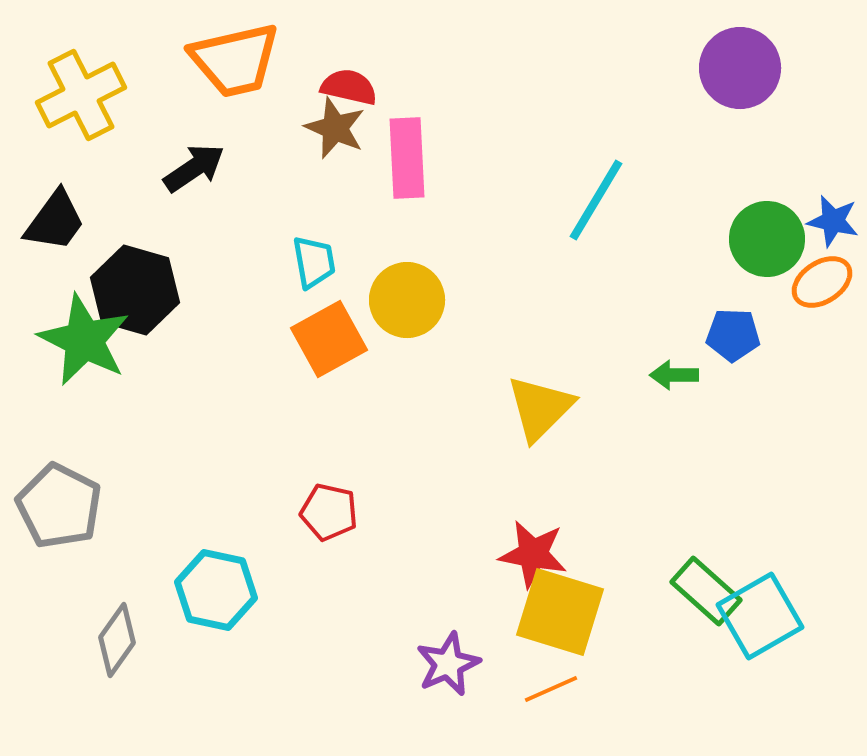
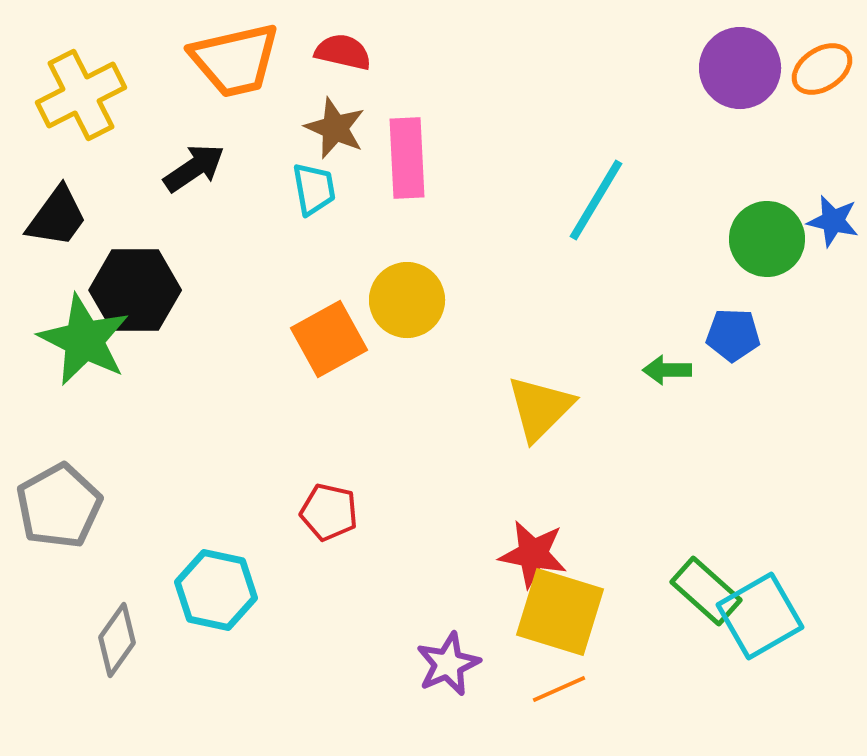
red semicircle: moved 6 px left, 35 px up
black trapezoid: moved 2 px right, 4 px up
cyan trapezoid: moved 73 px up
orange ellipse: moved 213 px up
black hexagon: rotated 16 degrees counterclockwise
green arrow: moved 7 px left, 5 px up
gray pentagon: rotated 16 degrees clockwise
orange line: moved 8 px right
